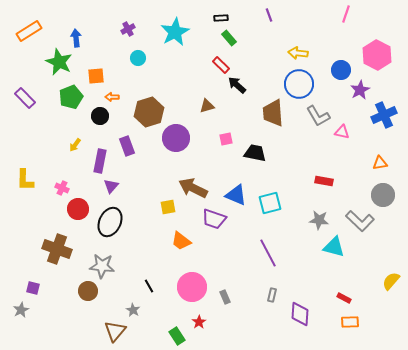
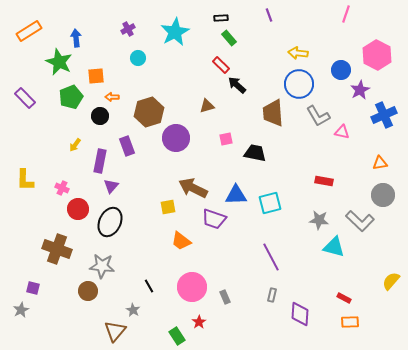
blue triangle at (236, 195): rotated 25 degrees counterclockwise
purple line at (268, 253): moved 3 px right, 4 px down
